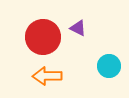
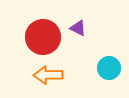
cyan circle: moved 2 px down
orange arrow: moved 1 px right, 1 px up
